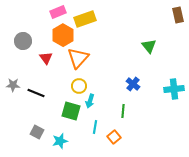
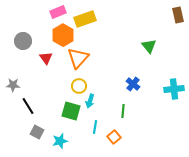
black line: moved 8 px left, 13 px down; rotated 36 degrees clockwise
